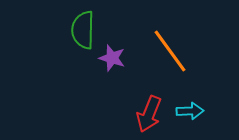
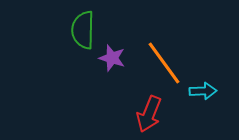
orange line: moved 6 px left, 12 px down
cyan arrow: moved 13 px right, 20 px up
